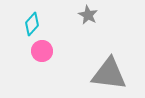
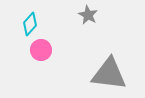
cyan diamond: moved 2 px left
pink circle: moved 1 px left, 1 px up
